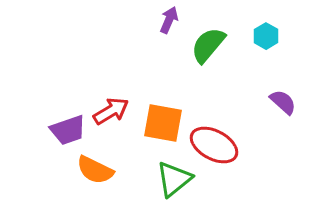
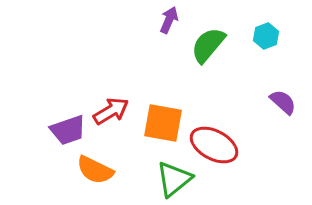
cyan hexagon: rotated 10 degrees clockwise
